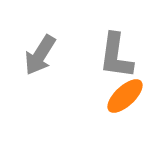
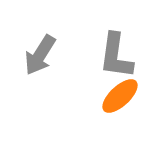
orange ellipse: moved 5 px left
